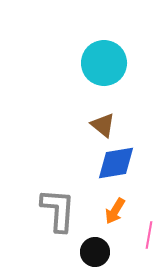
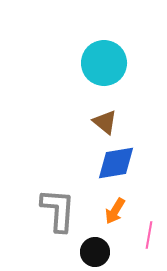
brown triangle: moved 2 px right, 3 px up
